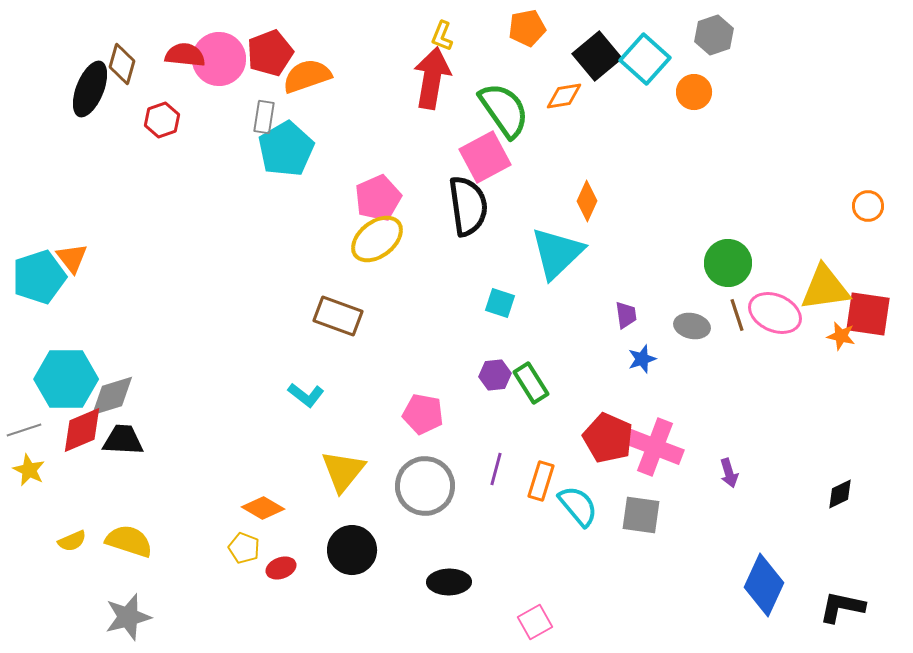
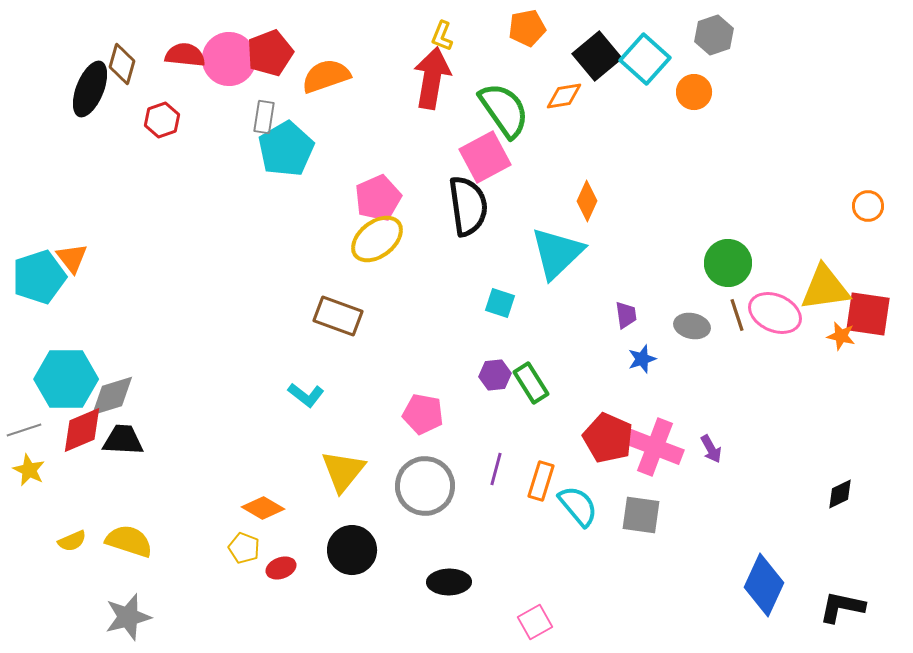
pink circle at (219, 59): moved 10 px right
orange semicircle at (307, 76): moved 19 px right
purple arrow at (729, 473): moved 18 px left, 24 px up; rotated 12 degrees counterclockwise
